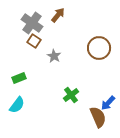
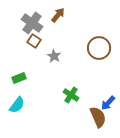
green cross: rotated 21 degrees counterclockwise
